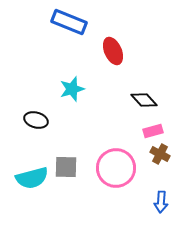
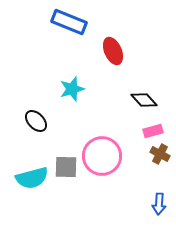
black ellipse: moved 1 px down; rotated 30 degrees clockwise
pink circle: moved 14 px left, 12 px up
blue arrow: moved 2 px left, 2 px down
